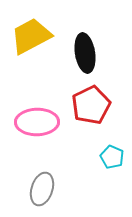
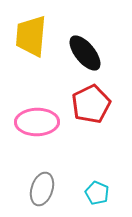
yellow trapezoid: rotated 57 degrees counterclockwise
black ellipse: rotated 30 degrees counterclockwise
red pentagon: moved 1 px up
cyan pentagon: moved 15 px left, 36 px down
